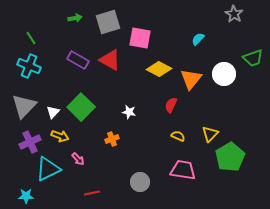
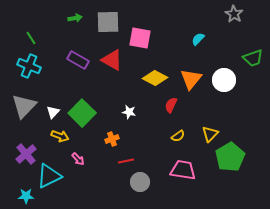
gray square: rotated 15 degrees clockwise
red triangle: moved 2 px right
yellow diamond: moved 4 px left, 9 px down
white circle: moved 6 px down
green square: moved 1 px right, 6 px down
yellow semicircle: rotated 120 degrees clockwise
purple cross: moved 4 px left, 12 px down; rotated 15 degrees counterclockwise
cyan triangle: moved 1 px right, 7 px down
red line: moved 34 px right, 32 px up
